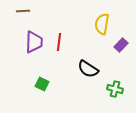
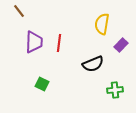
brown line: moved 4 px left; rotated 56 degrees clockwise
red line: moved 1 px down
black semicircle: moved 5 px right, 5 px up; rotated 55 degrees counterclockwise
green cross: moved 1 px down; rotated 21 degrees counterclockwise
